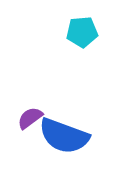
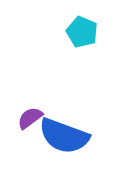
cyan pentagon: rotated 28 degrees clockwise
